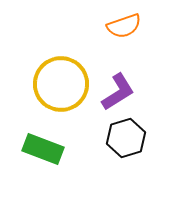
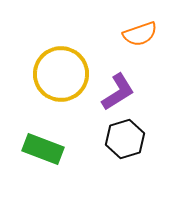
orange semicircle: moved 16 px right, 8 px down
yellow circle: moved 10 px up
black hexagon: moved 1 px left, 1 px down
